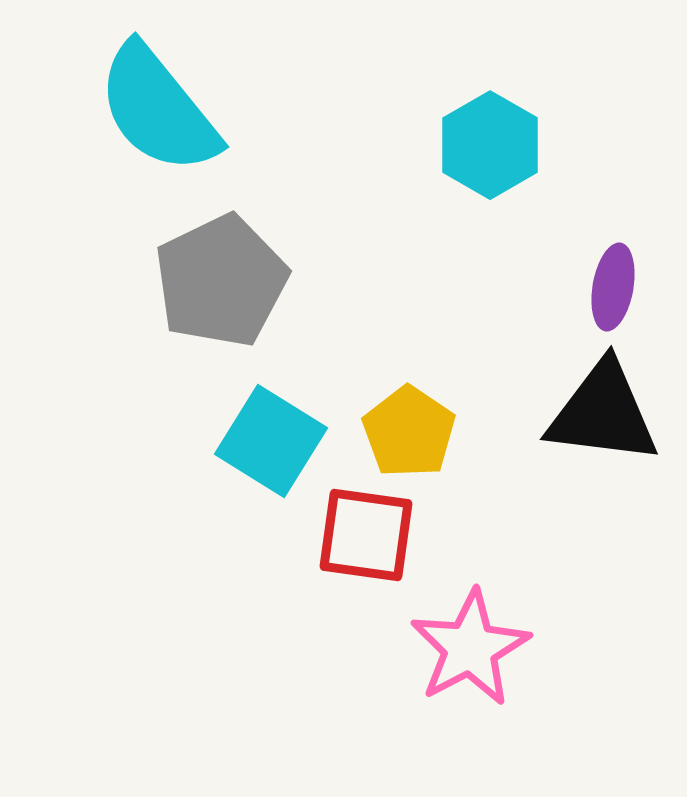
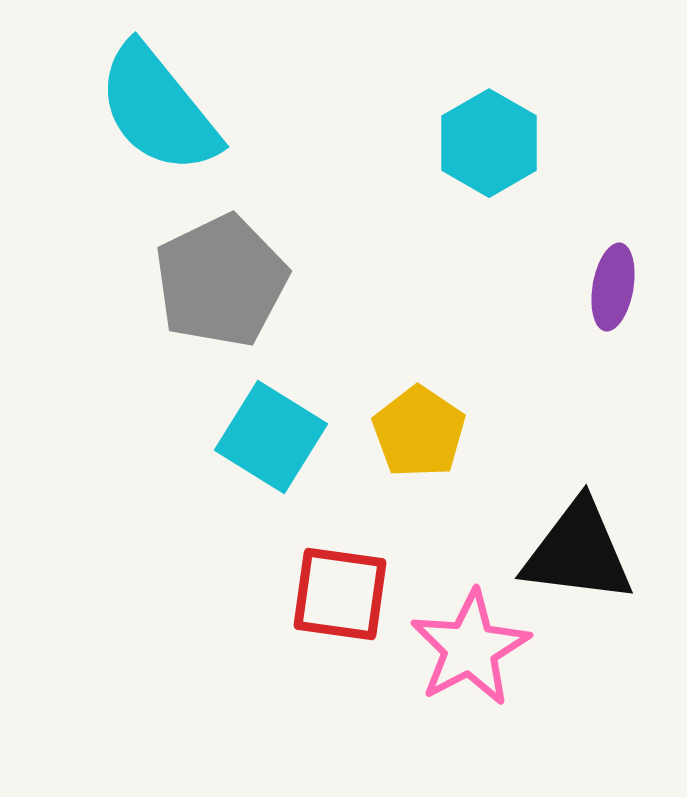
cyan hexagon: moved 1 px left, 2 px up
black triangle: moved 25 px left, 139 px down
yellow pentagon: moved 10 px right
cyan square: moved 4 px up
red square: moved 26 px left, 59 px down
